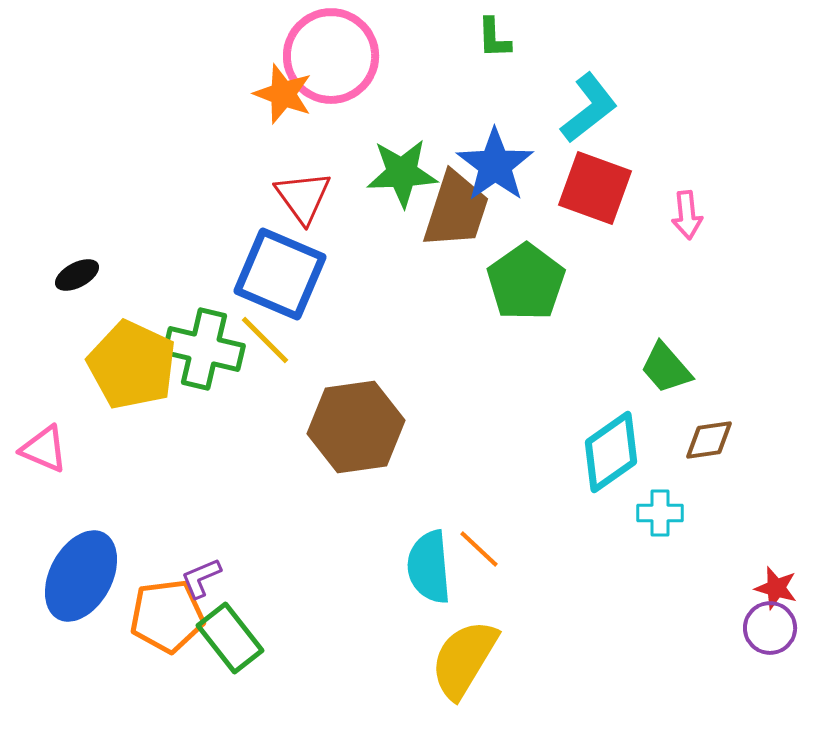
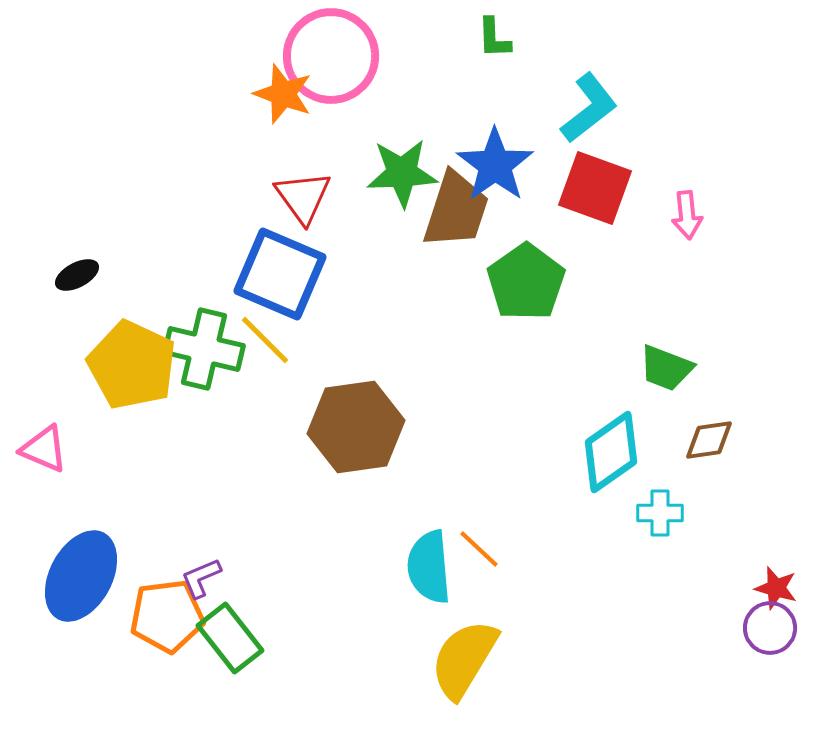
green trapezoid: rotated 28 degrees counterclockwise
